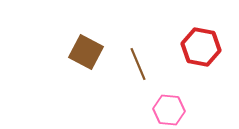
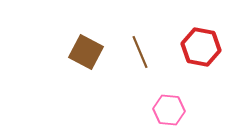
brown line: moved 2 px right, 12 px up
